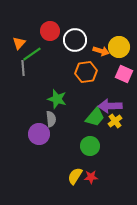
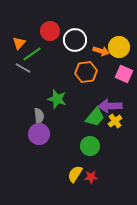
gray line: rotated 56 degrees counterclockwise
gray semicircle: moved 12 px left, 3 px up
yellow semicircle: moved 2 px up
